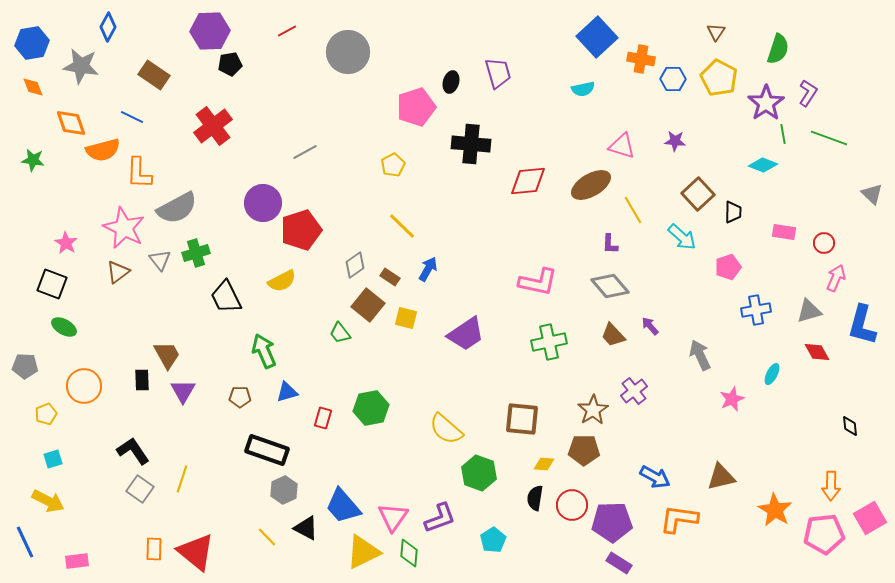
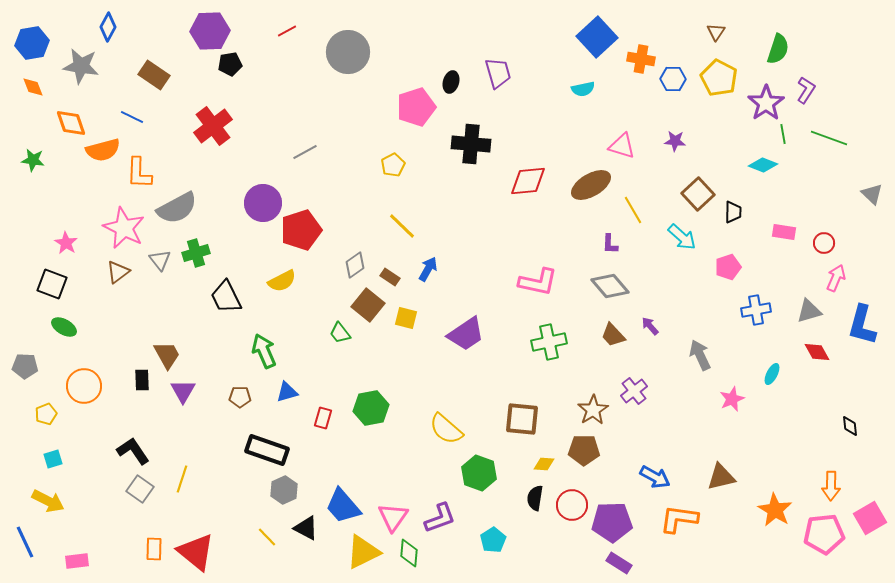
purple L-shape at (808, 93): moved 2 px left, 3 px up
